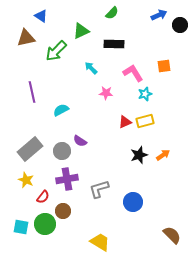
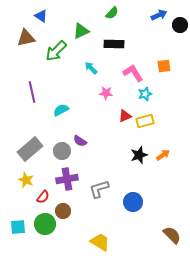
red triangle: moved 6 px up
cyan square: moved 3 px left; rotated 14 degrees counterclockwise
